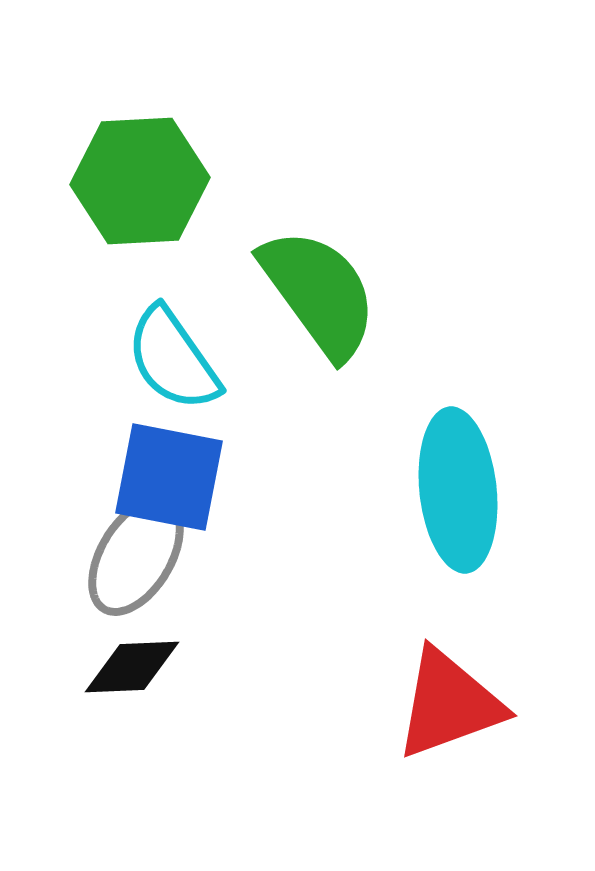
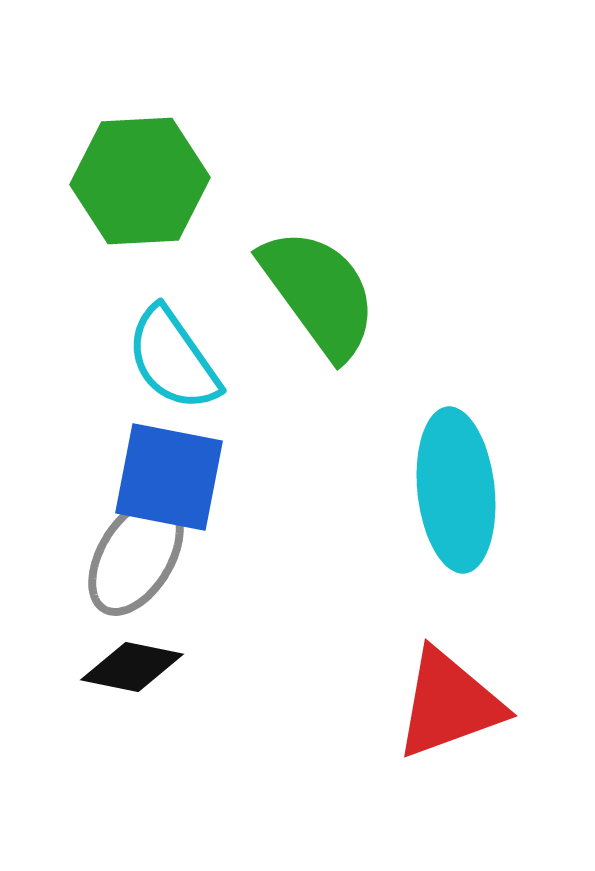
cyan ellipse: moved 2 px left
black diamond: rotated 14 degrees clockwise
